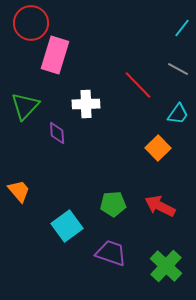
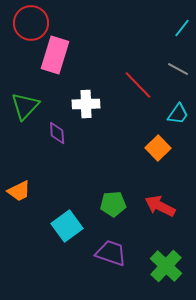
orange trapezoid: rotated 105 degrees clockwise
